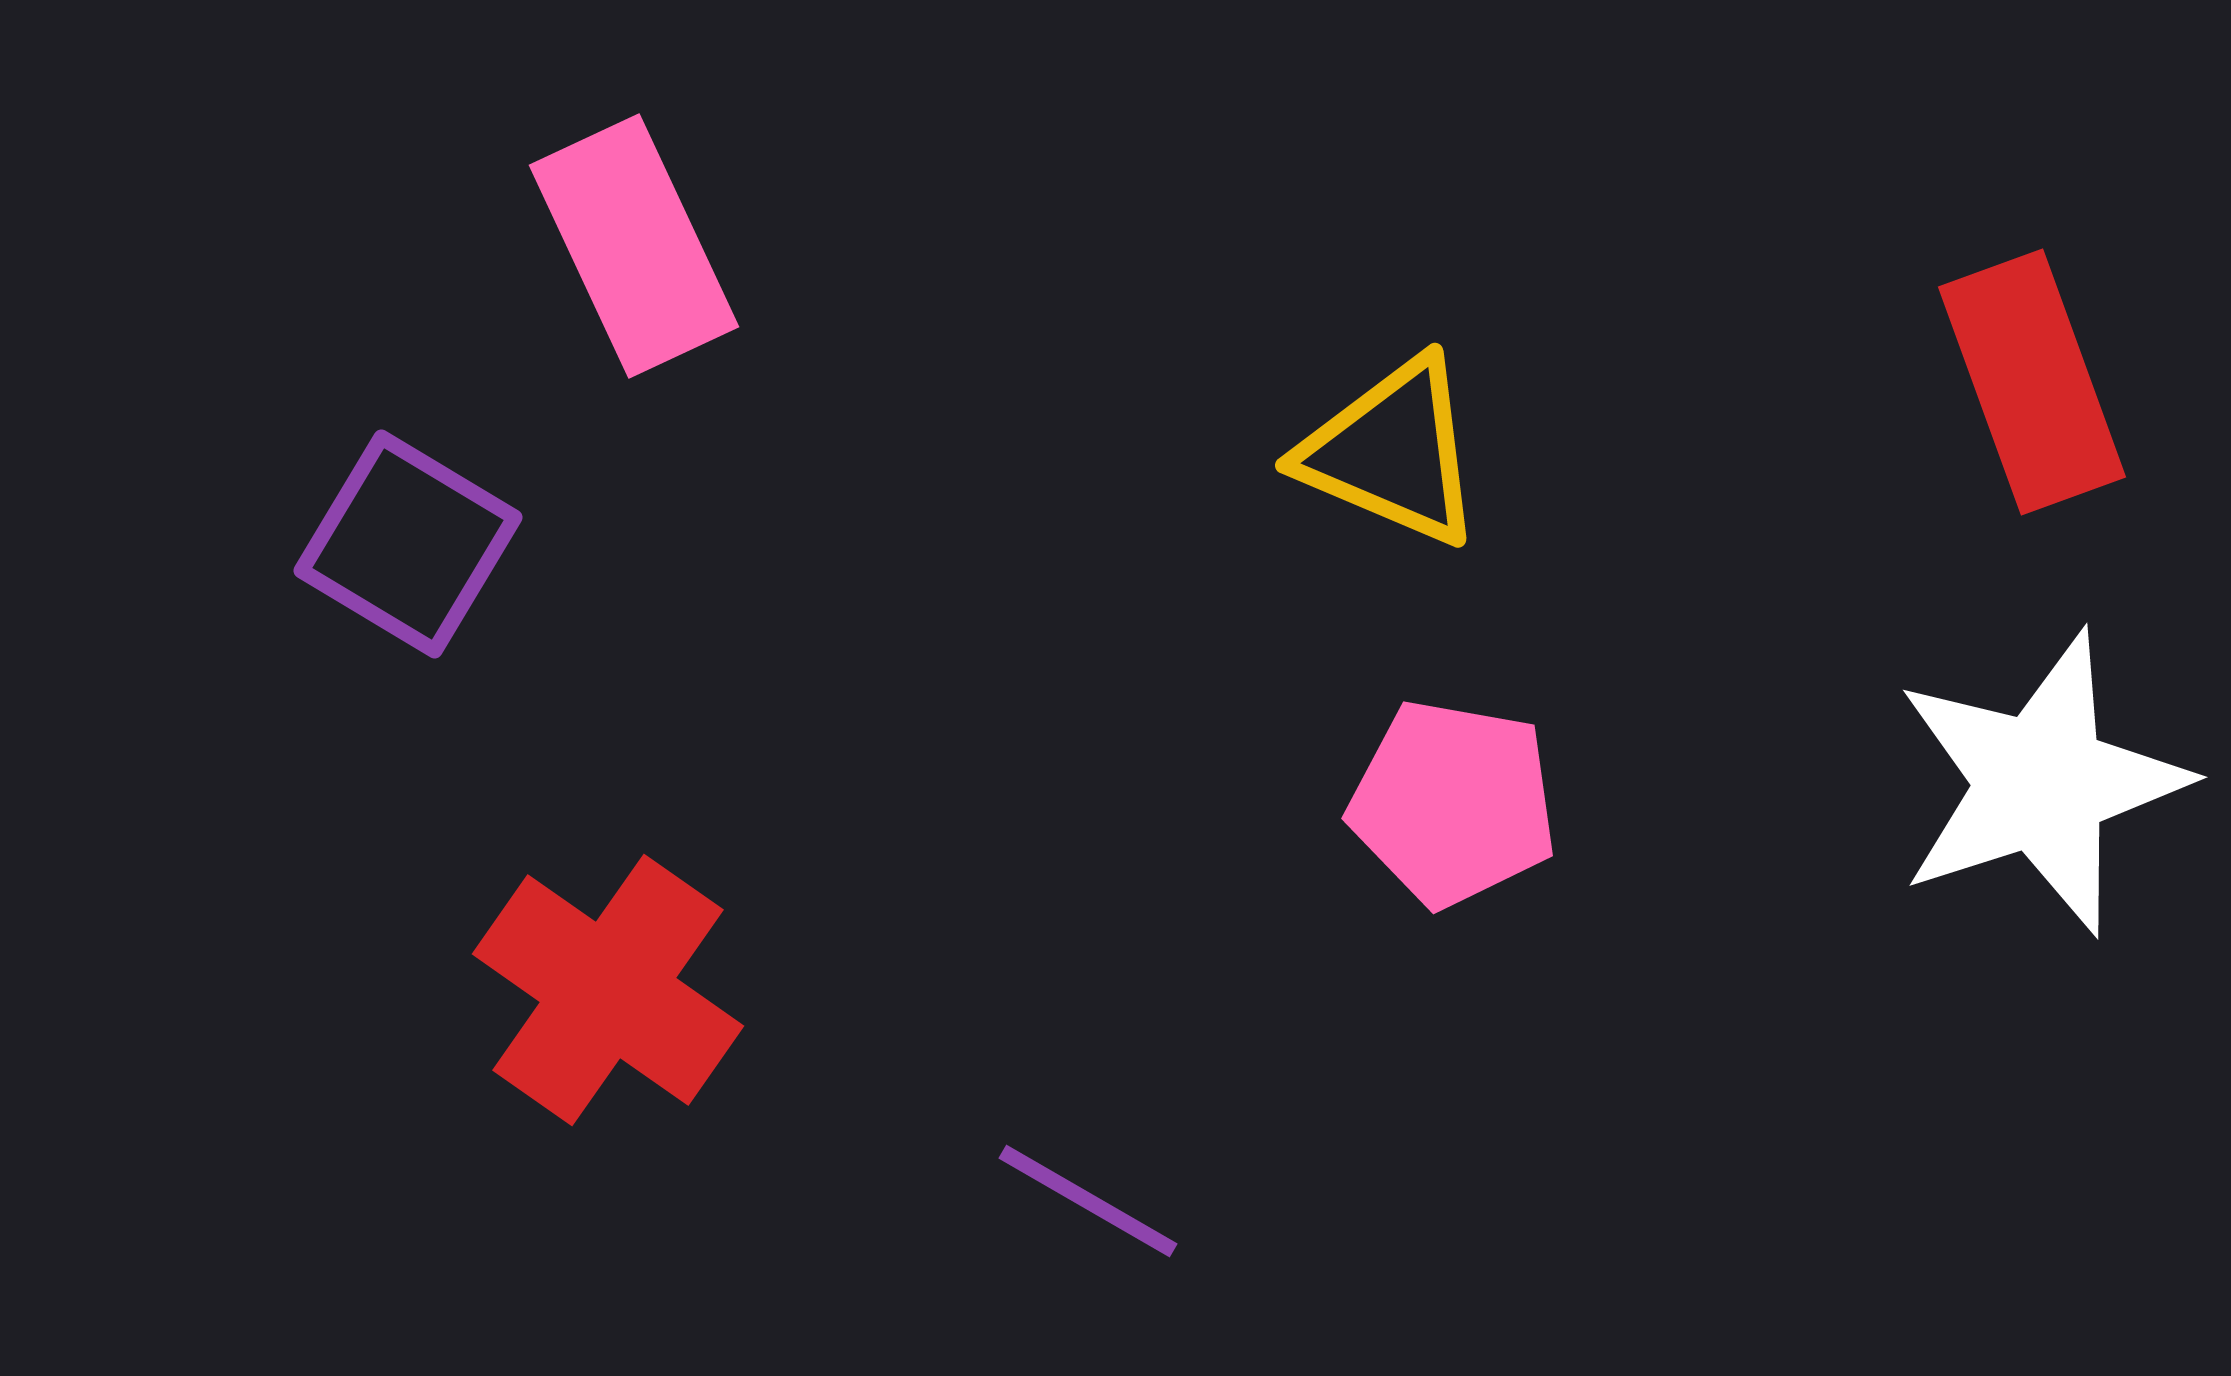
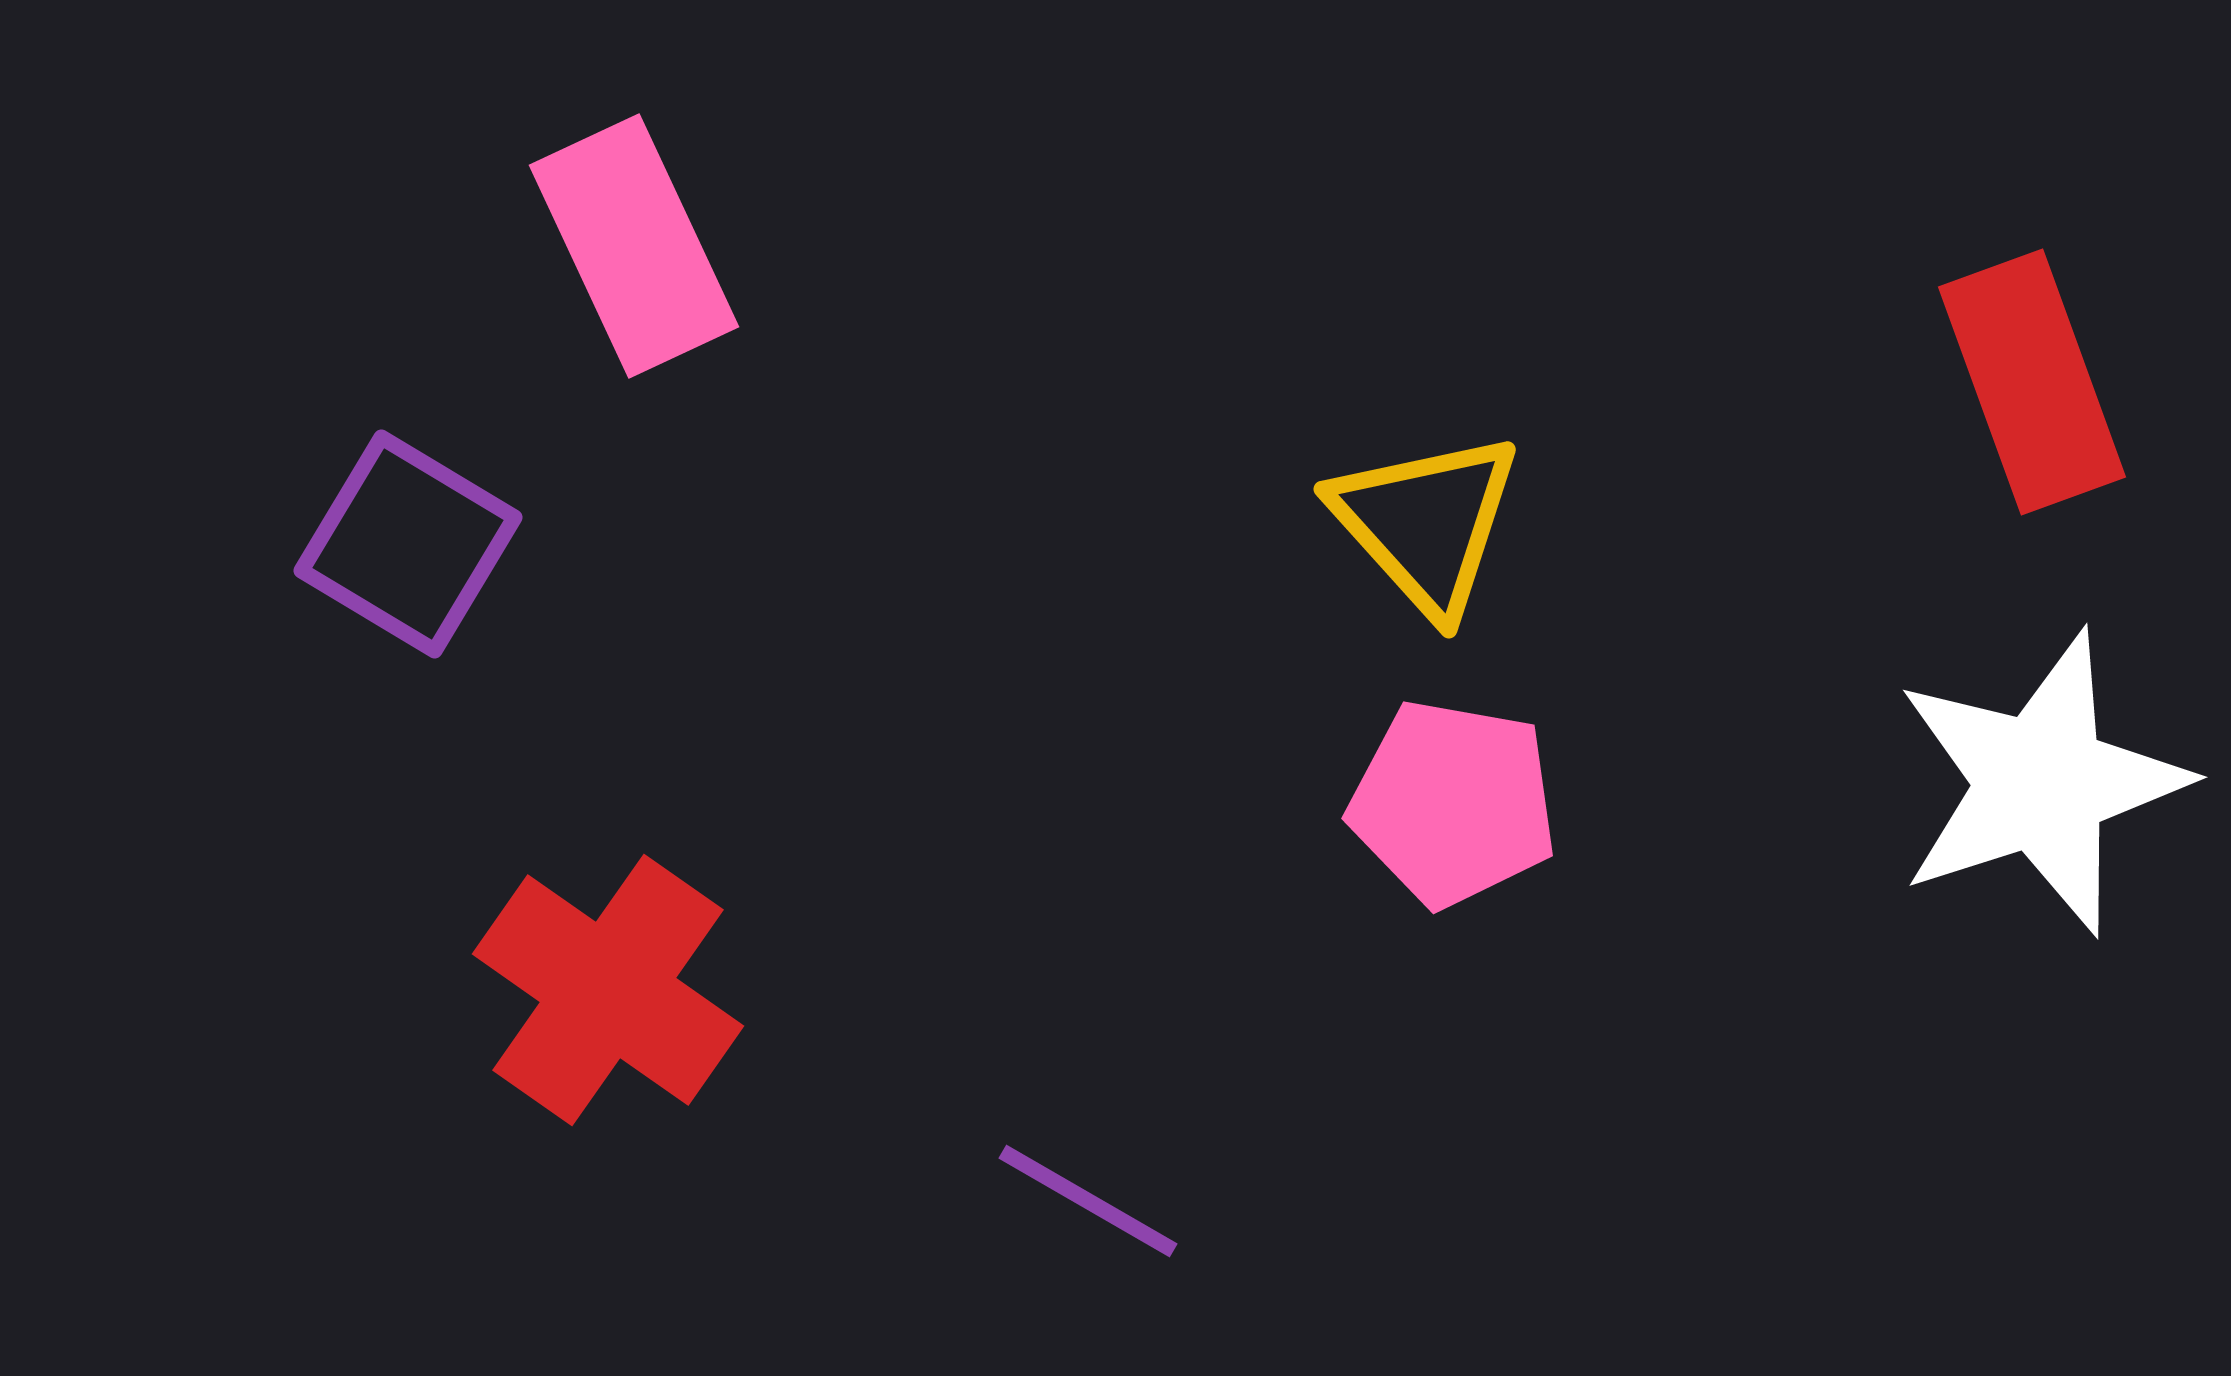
yellow triangle: moved 34 px right, 71 px down; rotated 25 degrees clockwise
